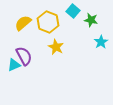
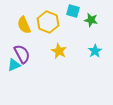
cyan square: rotated 24 degrees counterclockwise
yellow semicircle: moved 1 px right, 2 px down; rotated 72 degrees counterclockwise
cyan star: moved 6 px left, 9 px down
yellow star: moved 3 px right, 4 px down
purple semicircle: moved 2 px left, 2 px up
